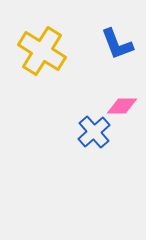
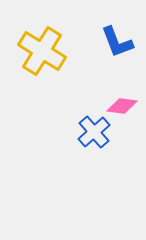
blue L-shape: moved 2 px up
pink diamond: rotated 8 degrees clockwise
